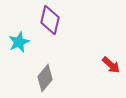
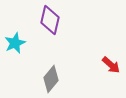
cyan star: moved 4 px left, 1 px down
gray diamond: moved 6 px right, 1 px down
